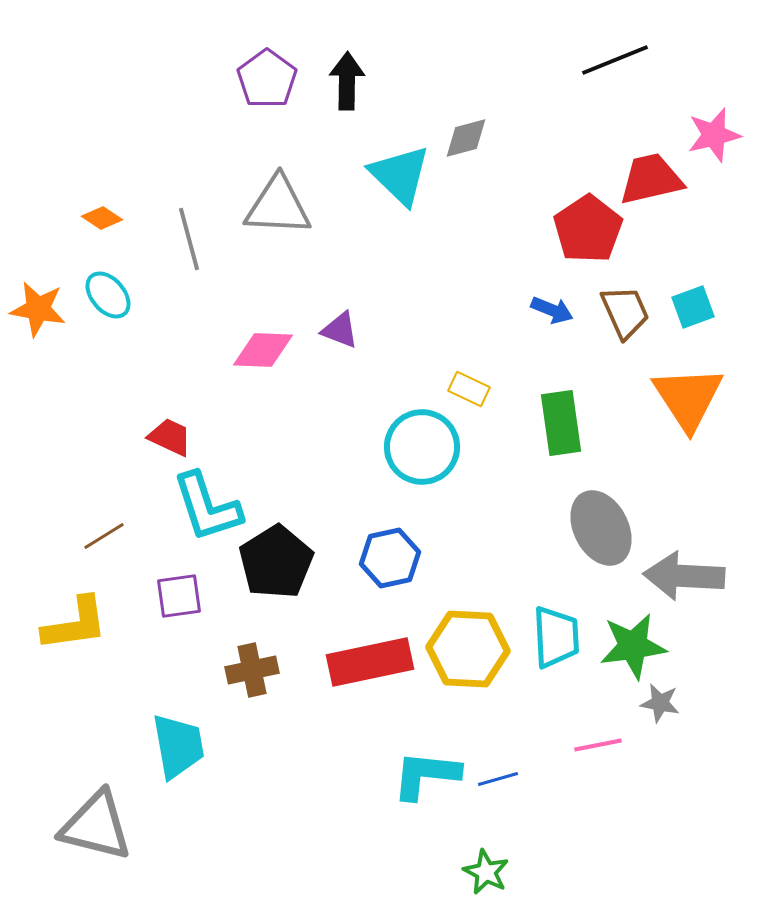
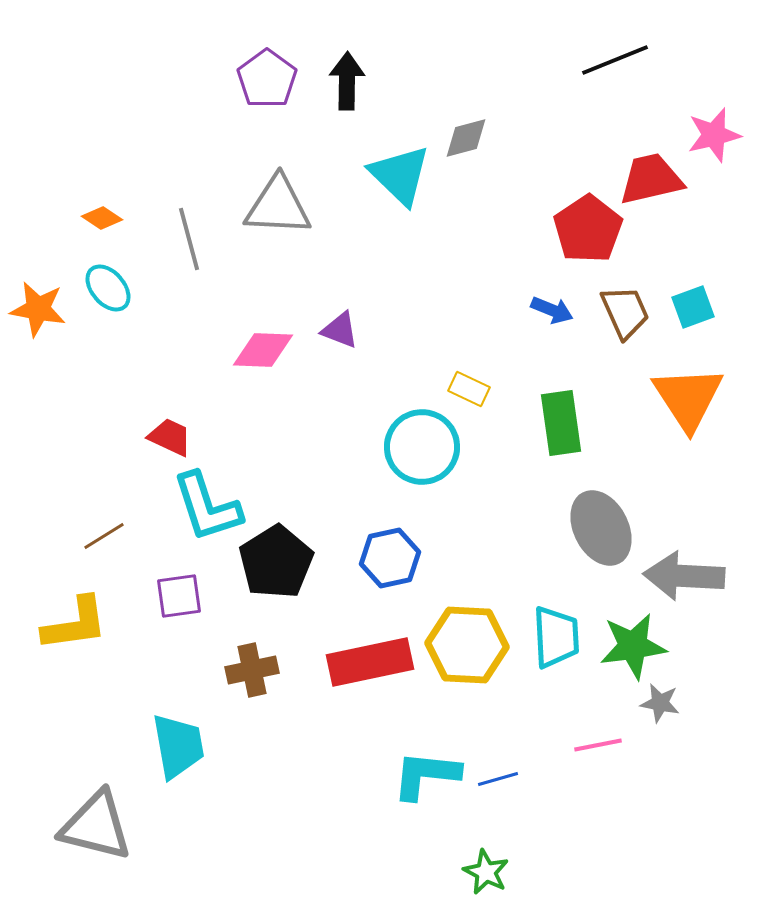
cyan ellipse at (108, 295): moved 7 px up
yellow hexagon at (468, 649): moved 1 px left, 4 px up
